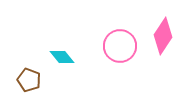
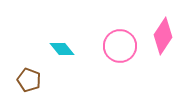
cyan diamond: moved 8 px up
